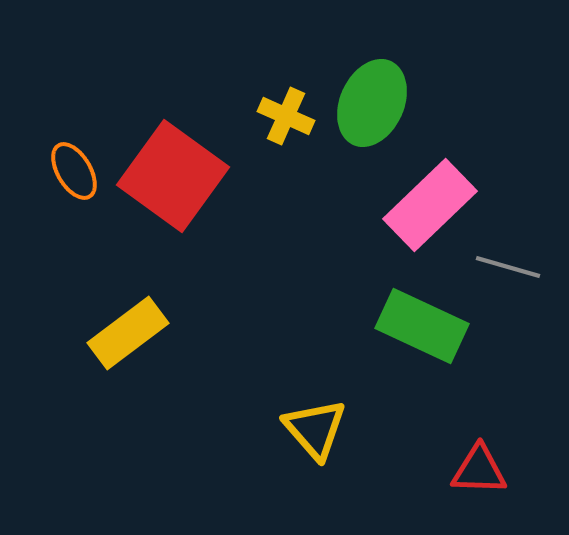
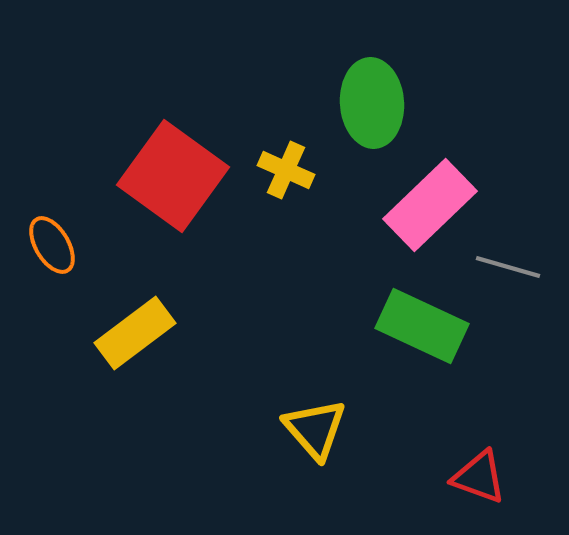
green ellipse: rotated 28 degrees counterclockwise
yellow cross: moved 54 px down
orange ellipse: moved 22 px left, 74 px down
yellow rectangle: moved 7 px right
red triangle: moved 7 px down; rotated 18 degrees clockwise
